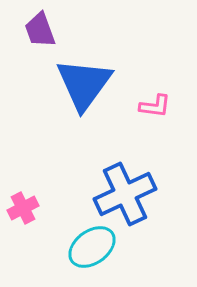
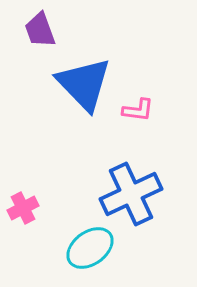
blue triangle: rotated 20 degrees counterclockwise
pink L-shape: moved 17 px left, 4 px down
blue cross: moved 6 px right
cyan ellipse: moved 2 px left, 1 px down
